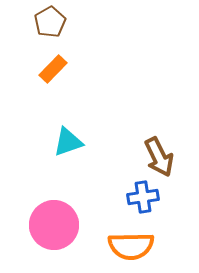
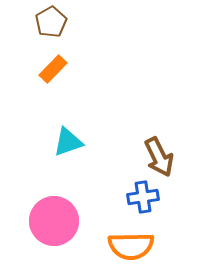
brown pentagon: moved 1 px right
pink circle: moved 4 px up
